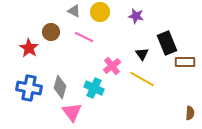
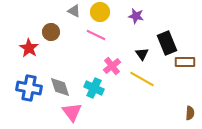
pink line: moved 12 px right, 2 px up
gray diamond: rotated 35 degrees counterclockwise
